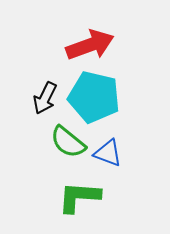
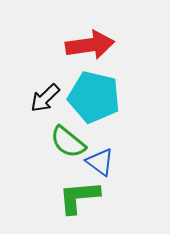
red arrow: rotated 12 degrees clockwise
black arrow: rotated 20 degrees clockwise
blue triangle: moved 8 px left, 9 px down; rotated 16 degrees clockwise
green L-shape: rotated 9 degrees counterclockwise
